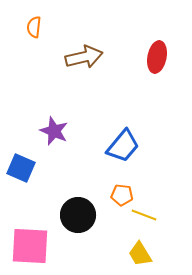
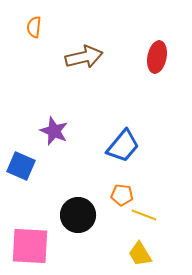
blue square: moved 2 px up
